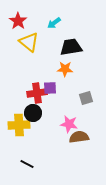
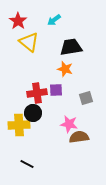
cyan arrow: moved 3 px up
orange star: rotated 14 degrees clockwise
purple square: moved 6 px right, 2 px down
